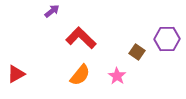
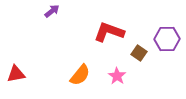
red L-shape: moved 28 px right, 6 px up; rotated 24 degrees counterclockwise
brown square: moved 2 px right, 1 px down
red triangle: rotated 18 degrees clockwise
